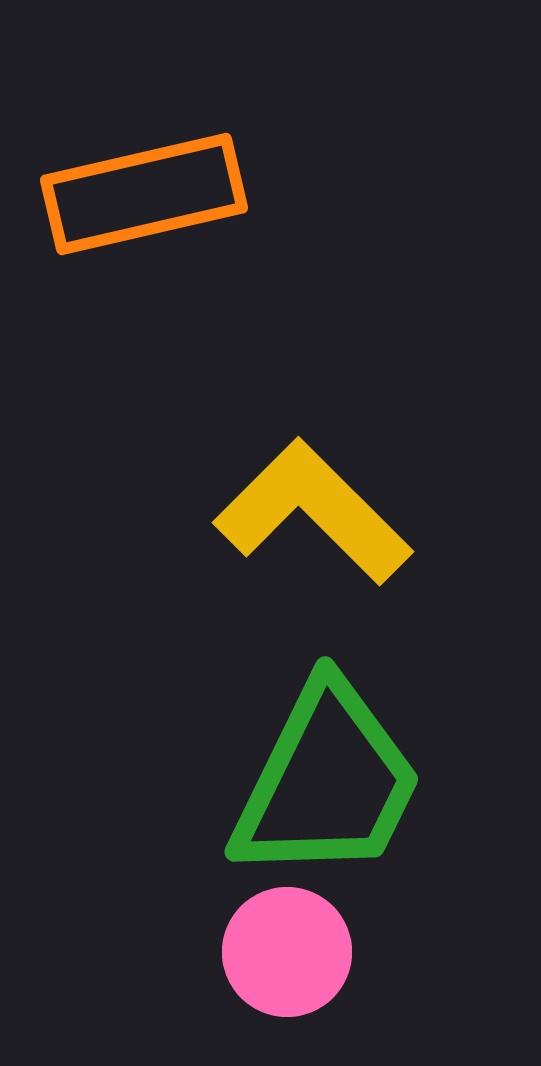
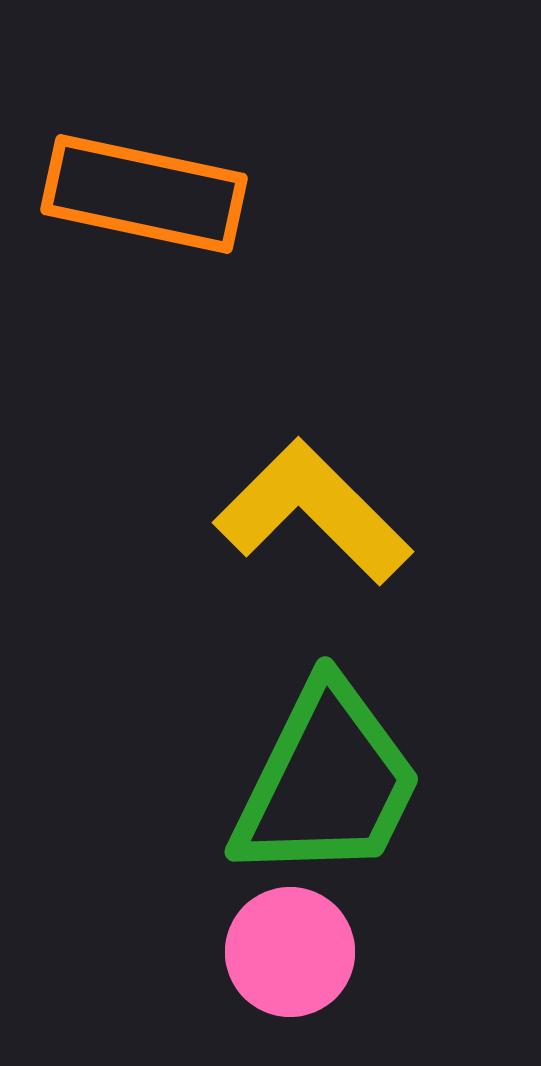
orange rectangle: rotated 25 degrees clockwise
pink circle: moved 3 px right
